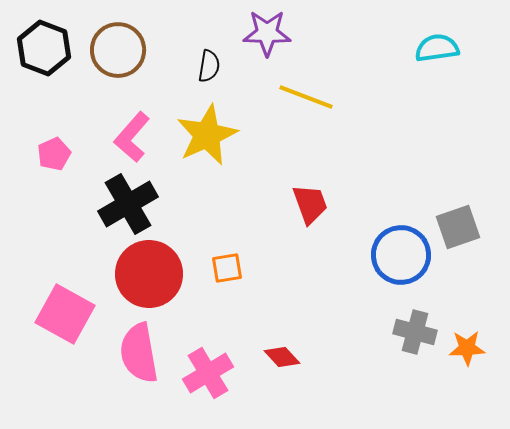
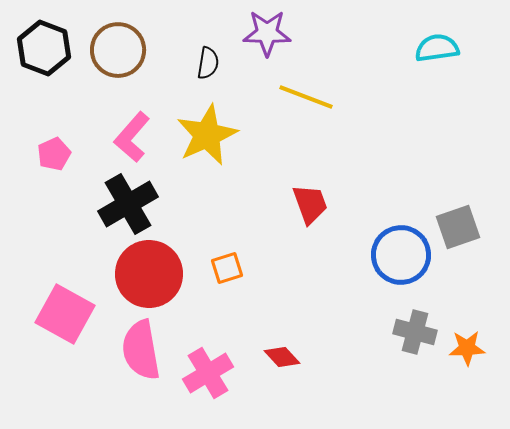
black semicircle: moved 1 px left, 3 px up
orange square: rotated 8 degrees counterclockwise
pink semicircle: moved 2 px right, 3 px up
